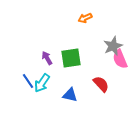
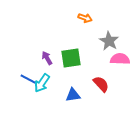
orange arrow: rotated 136 degrees counterclockwise
gray star: moved 4 px left, 5 px up; rotated 18 degrees counterclockwise
pink semicircle: rotated 114 degrees clockwise
blue line: moved 2 px up; rotated 28 degrees counterclockwise
blue triangle: moved 3 px right; rotated 21 degrees counterclockwise
